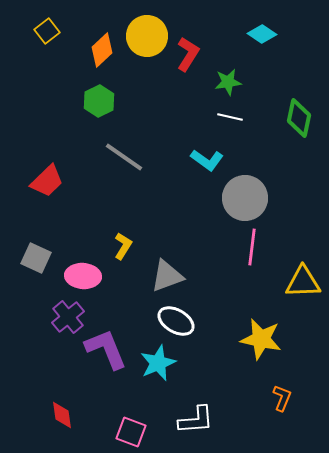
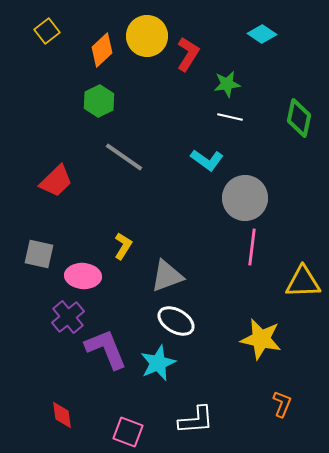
green star: moved 1 px left, 2 px down
red trapezoid: moved 9 px right
gray square: moved 3 px right, 4 px up; rotated 12 degrees counterclockwise
orange L-shape: moved 6 px down
pink square: moved 3 px left
